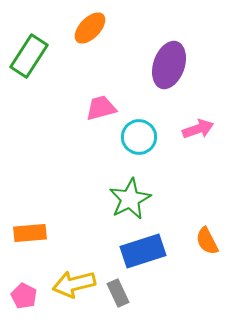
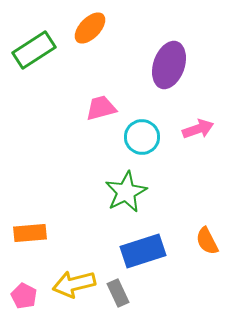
green rectangle: moved 5 px right, 6 px up; rotated 24 degrees clockwise
cyan circle: moved 3 px right
green star: moved 4 px left, 7 px up
